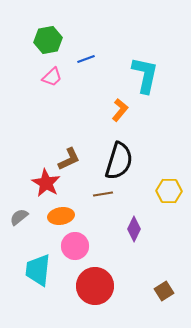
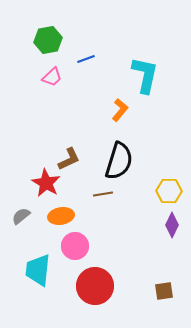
gray semicircle: moved 2 px right, 1 px up
purple diamond: moved 38 px right, 4 px up
brown square: rotated 24 degrees clockwise
